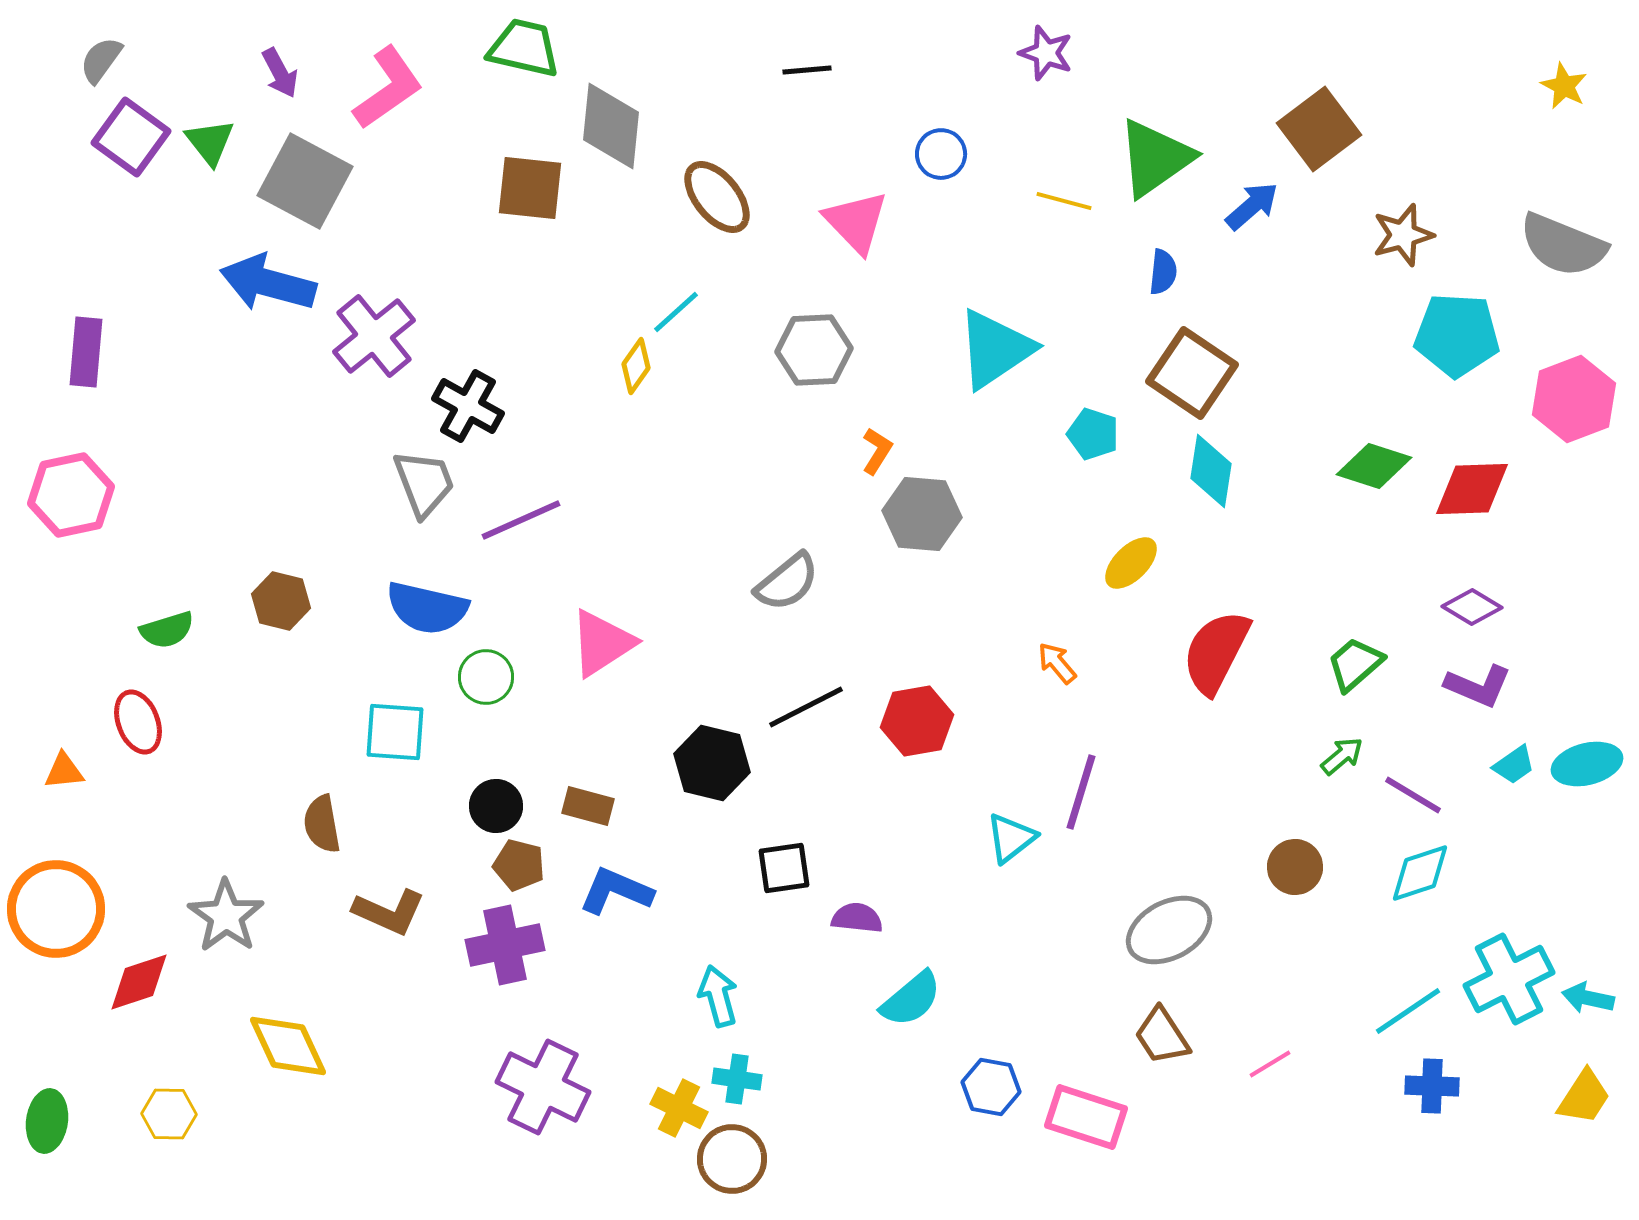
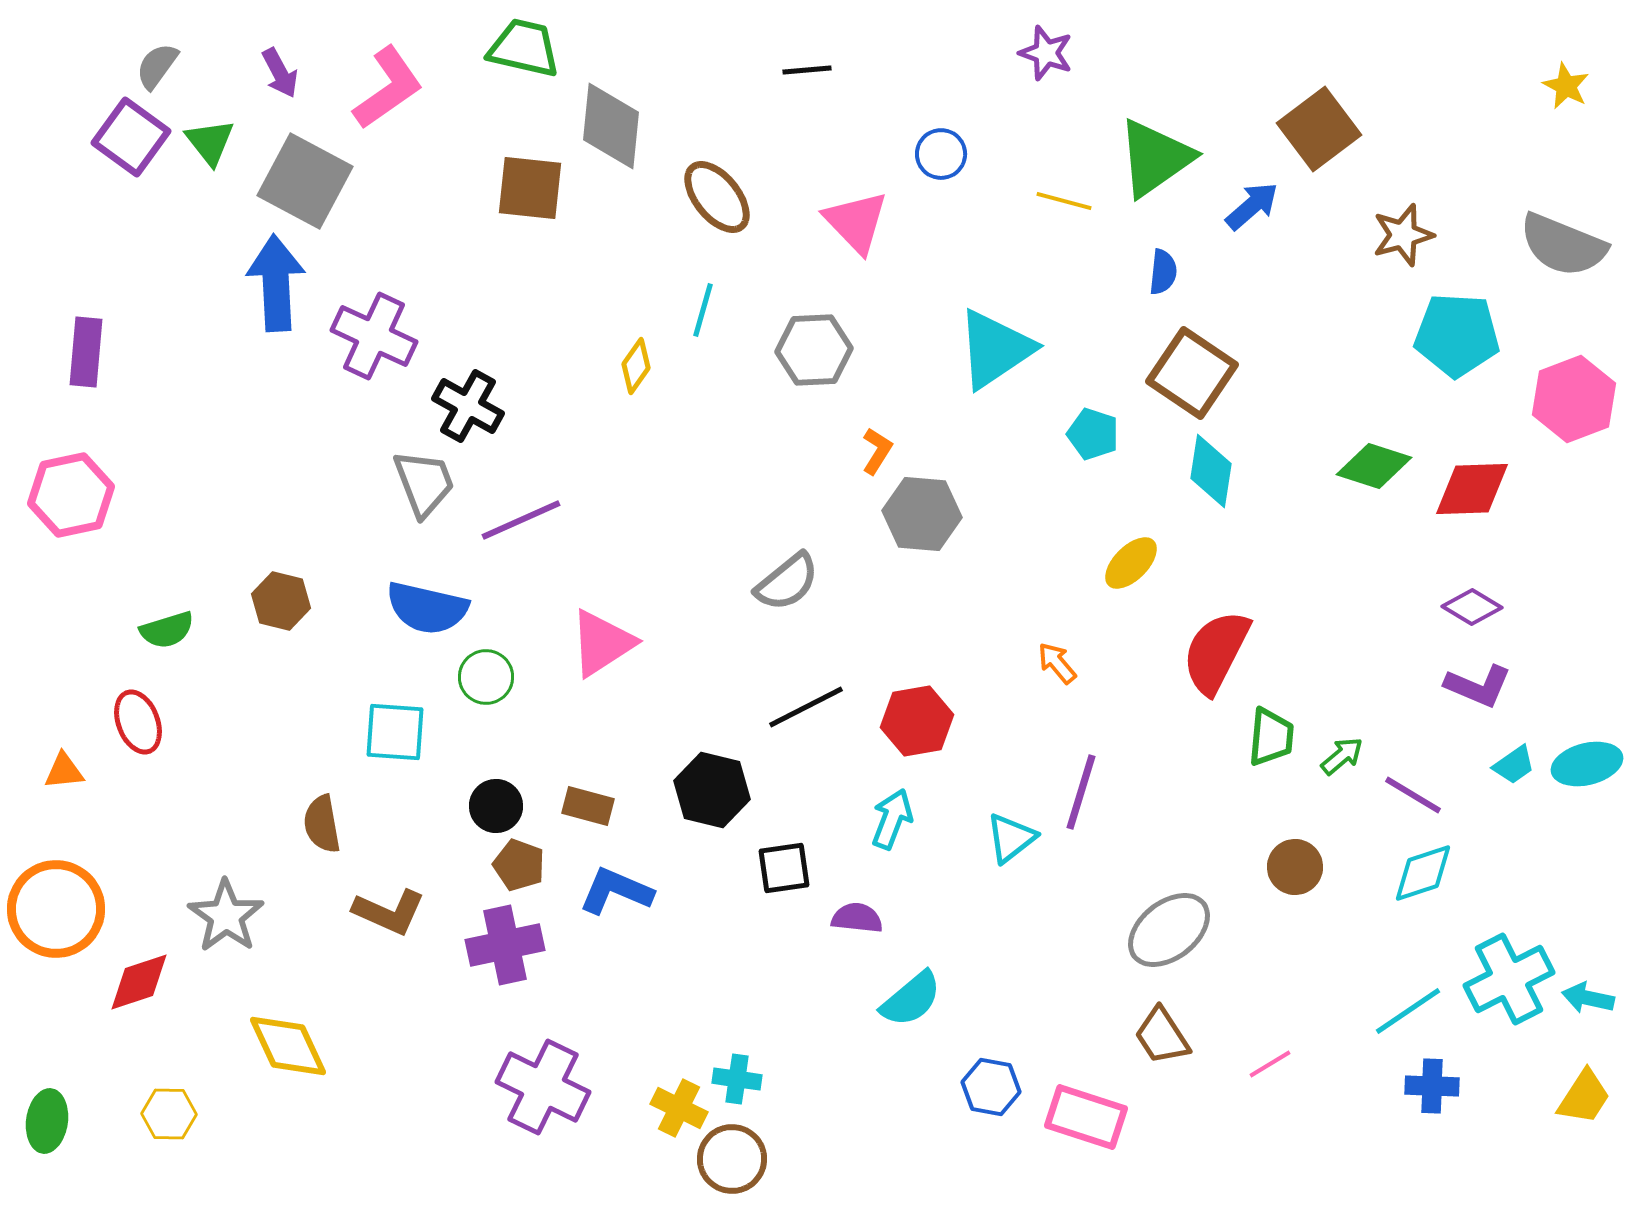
gray semicircle at (101, 60): moved 56 px right, 6 px down
yellow star at (1564, 86): moved 2 px right
blue arrow at (268, 283): moved 8 px right; rotated 72 degrees clockwise
cyan line at (676, 312): moved 27 px right, 2 px up; rotated 32 degrees counterclockwise
purple cross at (374, 336): rotated 26 degrees counterclockwise
green trapezoid at (1355, 664): moved 84 px left, 73 px down; rotated 136 degrees clockwise
black hexagon at (712, 763): moved 27 px down
brown pentagon at (519, 865): rotated 6 degrees clockwise
cyan diamond at (1420, 873): moved 3 px right
gray ellipse at (1169, 930): rotated 10 degrees counterclockwise
cyan arrow at (718, 996): moved 174 px right, 177 px up; rotated 36 degrees clockwise
